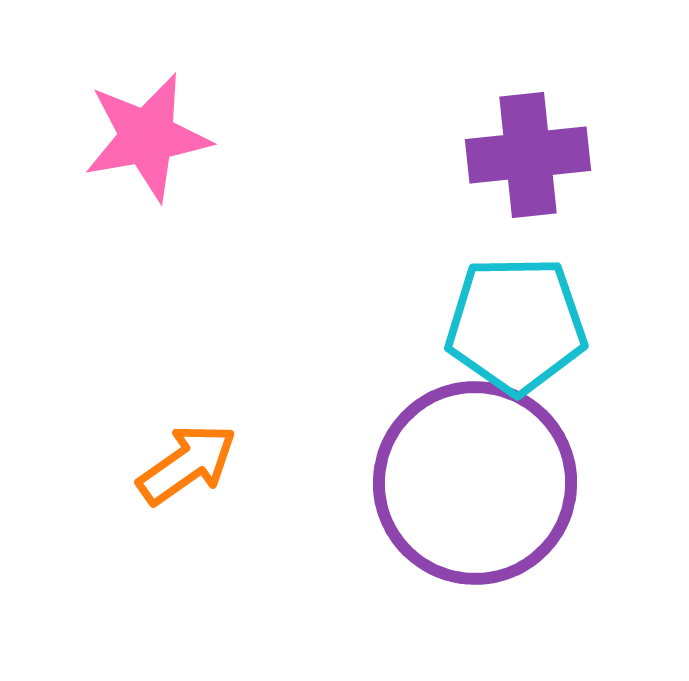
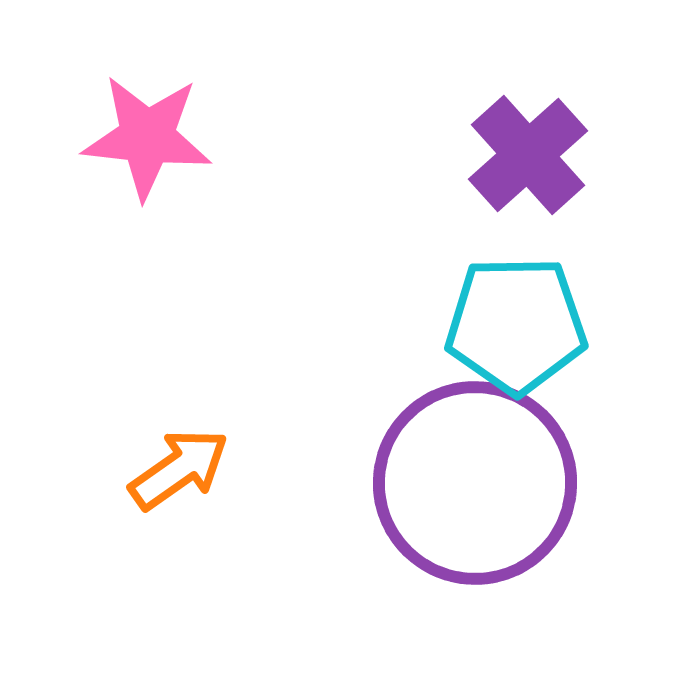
pink star: rotated 16 degrees clockwise
purple cross: rotated 36 degrees counterclockwise
orange arrow: moved 8 px left, 5 px down
